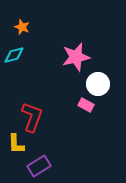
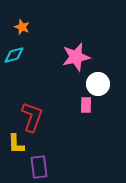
pink rectangle: rotated 63 degrees clockwise
purple rectangle: moved 1 px down; rotated 65 degrees counterclockwise
